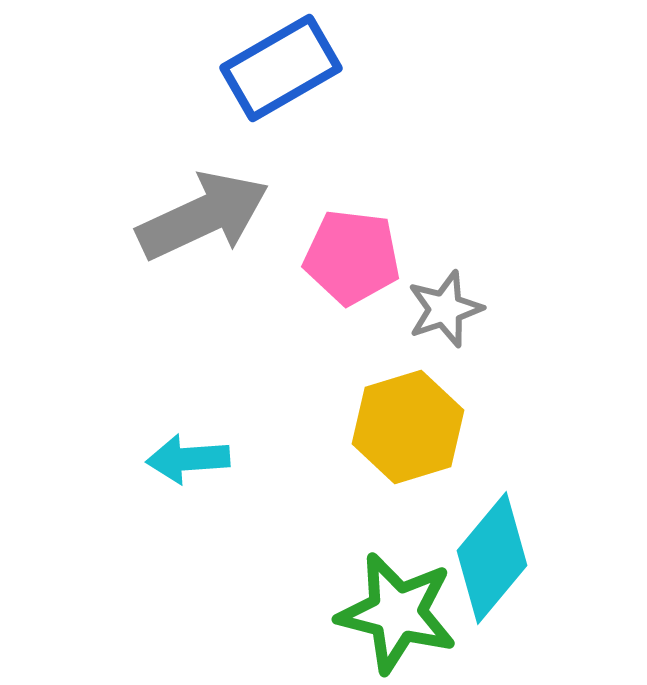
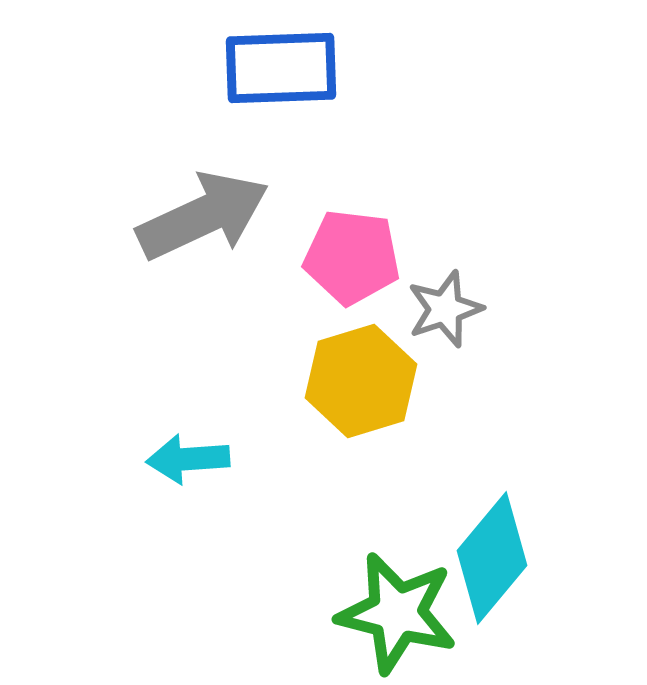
blue rectangle: rotated 28 degrees clockwise
yellow hexagon: moved 47 px left, 46 px up
